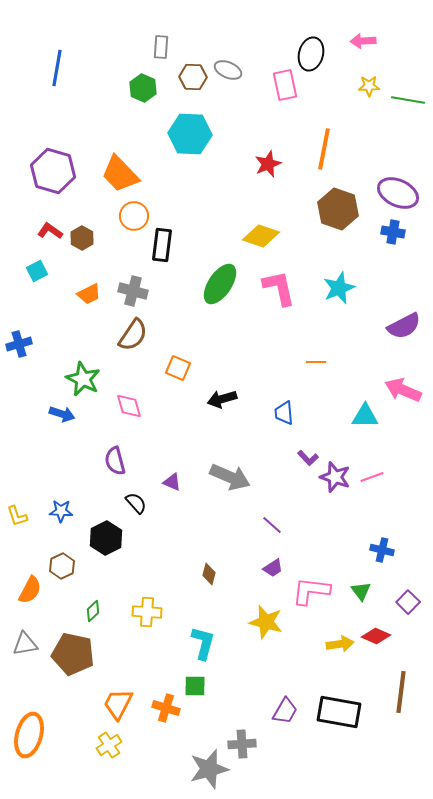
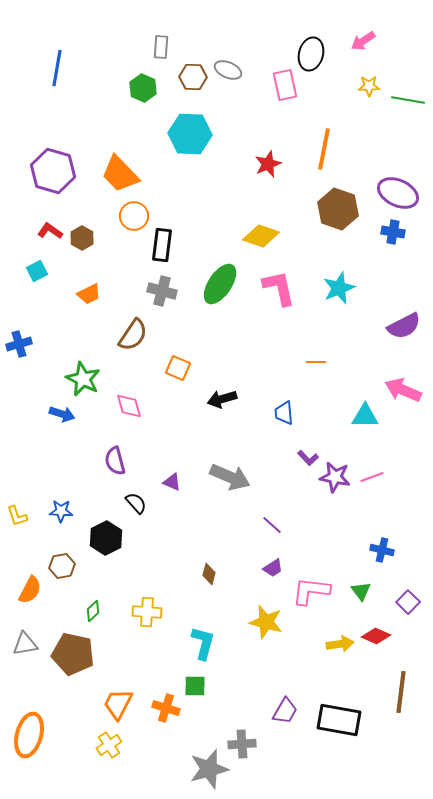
pink arrow at (363, 41): rotated 30 degrees counterclockwise
gray cross at (133, 291): moved 29 px right
purple star at (335, 477): rotated 8 degrees counterclockwise
brown hexagon at (62, 566): rotated 15 degrees clockwise
black rectangle at (339, 712): moved 8 px down
